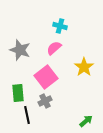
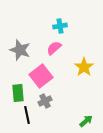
cyan cross: rotated 24 degrees counterclockwise
pink square: moved 5 px left, 1 px up
